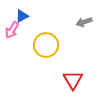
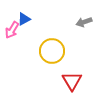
blue triangle: moved 2 px right, 3 px down
yellow circle: moved 6 px right, 6 px down
red triangle: moved 1 px left, 1 px down
